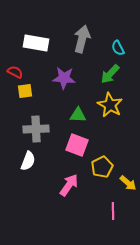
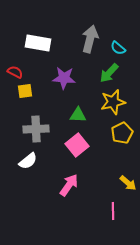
gray arrow: moved 8 px right
white rectangle: moved 2 px right
cyan semicircle: rotated 21 degrees counterclockwise
green arrow: moved 1 px left, 1 px up
yellow star: moved 3 px right, 3 px up; rotated 30 degrees clockwise
pink square: rotated 30 degrees clockwise
white semicircle: rotated 30 degrees clockwise
yellow pentagon: moved 20 px right, 34 px up
